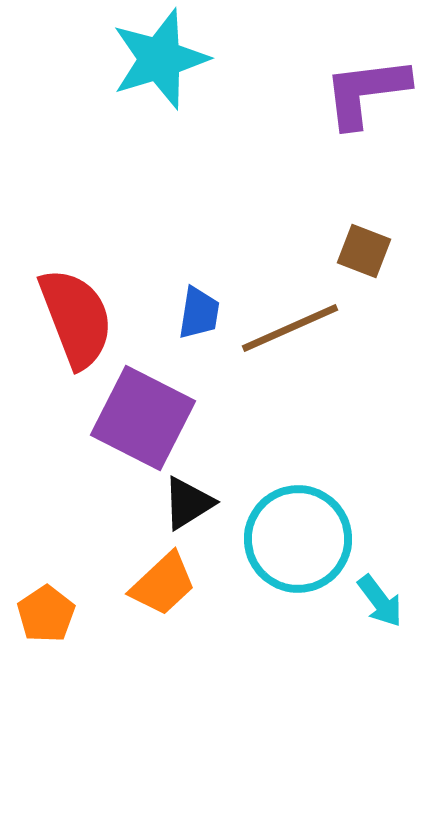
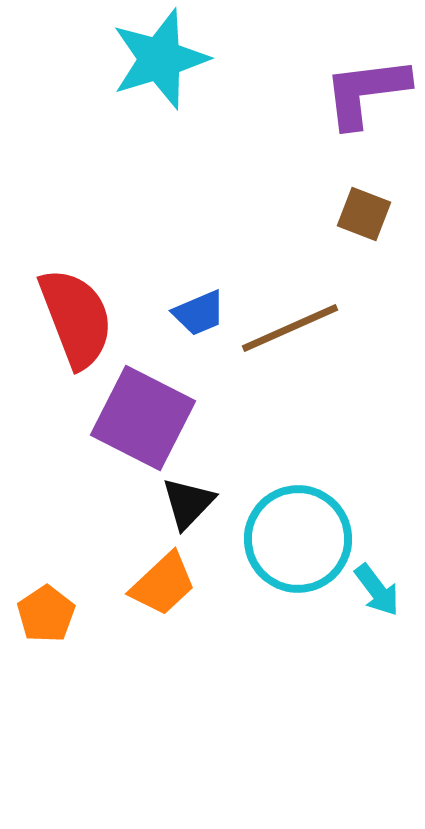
brown square: moved 37 px up
blue trapezoid: rotated 58 degrees clockwise
black triangle: rotated 14 degrees counterclockwise
cyan arrow: moved 3 px left, 11 px up
